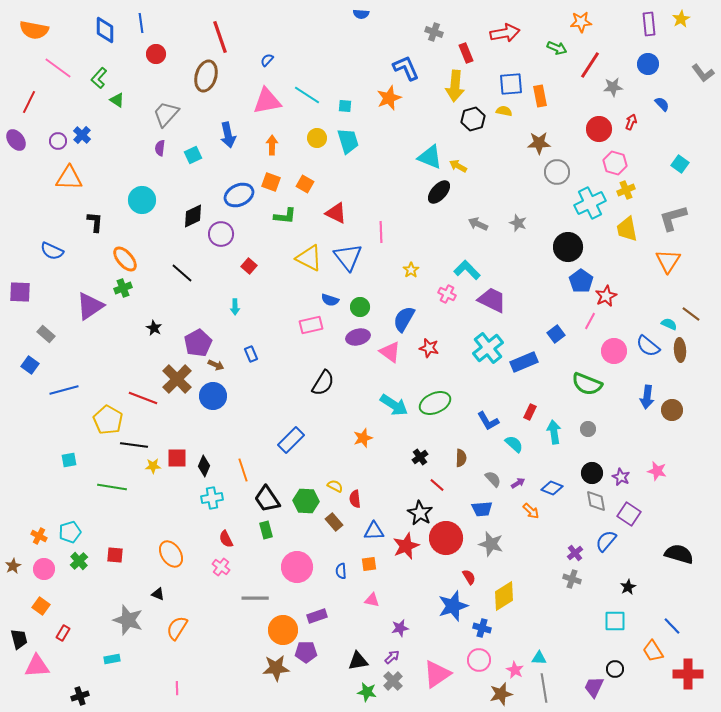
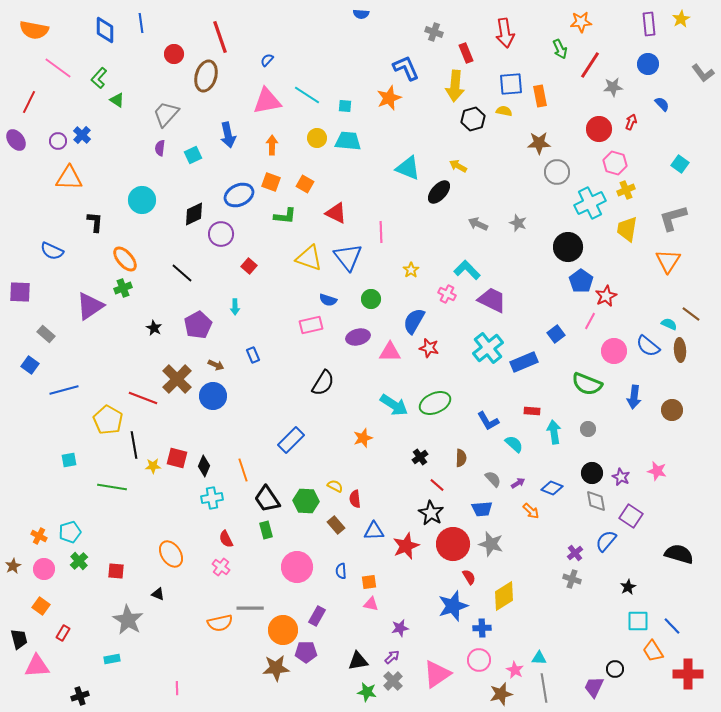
red arrow at (505, 33): rotated 92 degrees clockwise
green arrow at (557, 48): moved 3 px right, 1 px down; rotated 42 degrees clockwise
red circle at (156, 54): moved 18 px right
cyan trapezoid at (348, 141): rotated 68 degrees counterclockwise
cyan triangle at (430, 157): moved 22 px left, 11 px down
black diamond at (193, 216): moved 1 px right, 2 px up
yellow trapezoid at (627, 229): rotated 20 degrees clockwise
yellow triangle at (309, 258): rotated 8 degrees counterclockwise
blue semicircle at (330, 300): moved 2 px left
green circle at (360, 307): moved 11 px right, 8 px up
blue semicircle at (404, 319): moved 10 px right, 2 px down
purple pentagon at (198, 343): moved 18 px up
pink triangle at (390, 352): rotated 35 degrees counterclockwise
blue rectangle at (251, 354): moved 2 px right, 1 px down
blue arrow at (647, 397): moved 13 px left
red rectangle at (530, 412): moved 2 px right, 1 px up; rotated 70 degrees clockwise
black line at (134, 445): rotated 72 degrees clockwise
red square at (177, 458): rotated 15 degrees clockwise
black star at (420, 513): moved 11 px right
purple square at (629, 514): moved 2 px right, 2 px down
brown rectangle at (334, 522): moved 2 px right, 3 px down
red circle at (446, 538): moved 7 px right, 6 px down
red square at (115, 555): moved 1 px right, 16 px down
orange square at (369, 564): moved 18 px down
gray line at (255, 598): moved 5 px left, 10 px down
pink triangle at (372, 600): moved 1 px left, 4 px down
purple rectangle at (317, 616): rotated 42 degrees counterclockwise
gray star at (128, 620): rotated 12 degrees clockwise
cyan square at (615, 621): moved 23 px right
orange semicircle at (177, 628): moved 43 px right, 5 px up; rotated 135 degrees counterclockwise
blue cross at (482, 628): rotated 18 degrees counterclockwise
